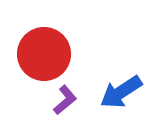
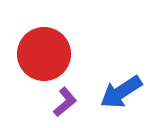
purple L-shape: moved 2 px down
